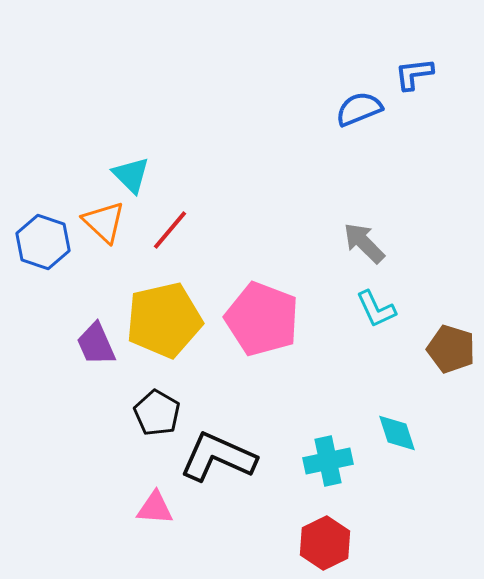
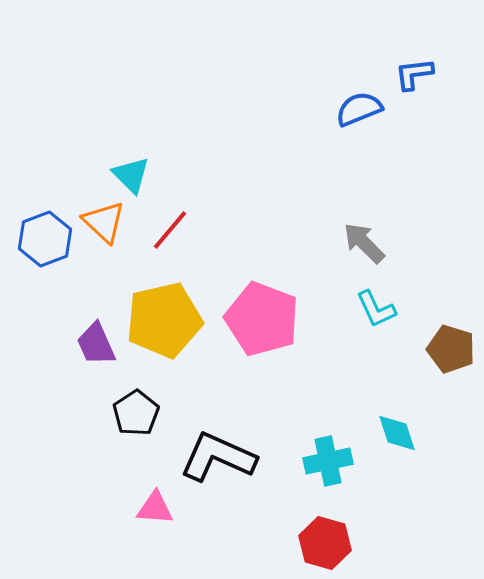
blue hexagon: moved 2 px right, 3 px up; rotated 20 degrees clockwise
black pentagon: moved 21 px left; rotated 9 degrees clockwise
red hexagon: rotated 18 degrees counterclockwise
